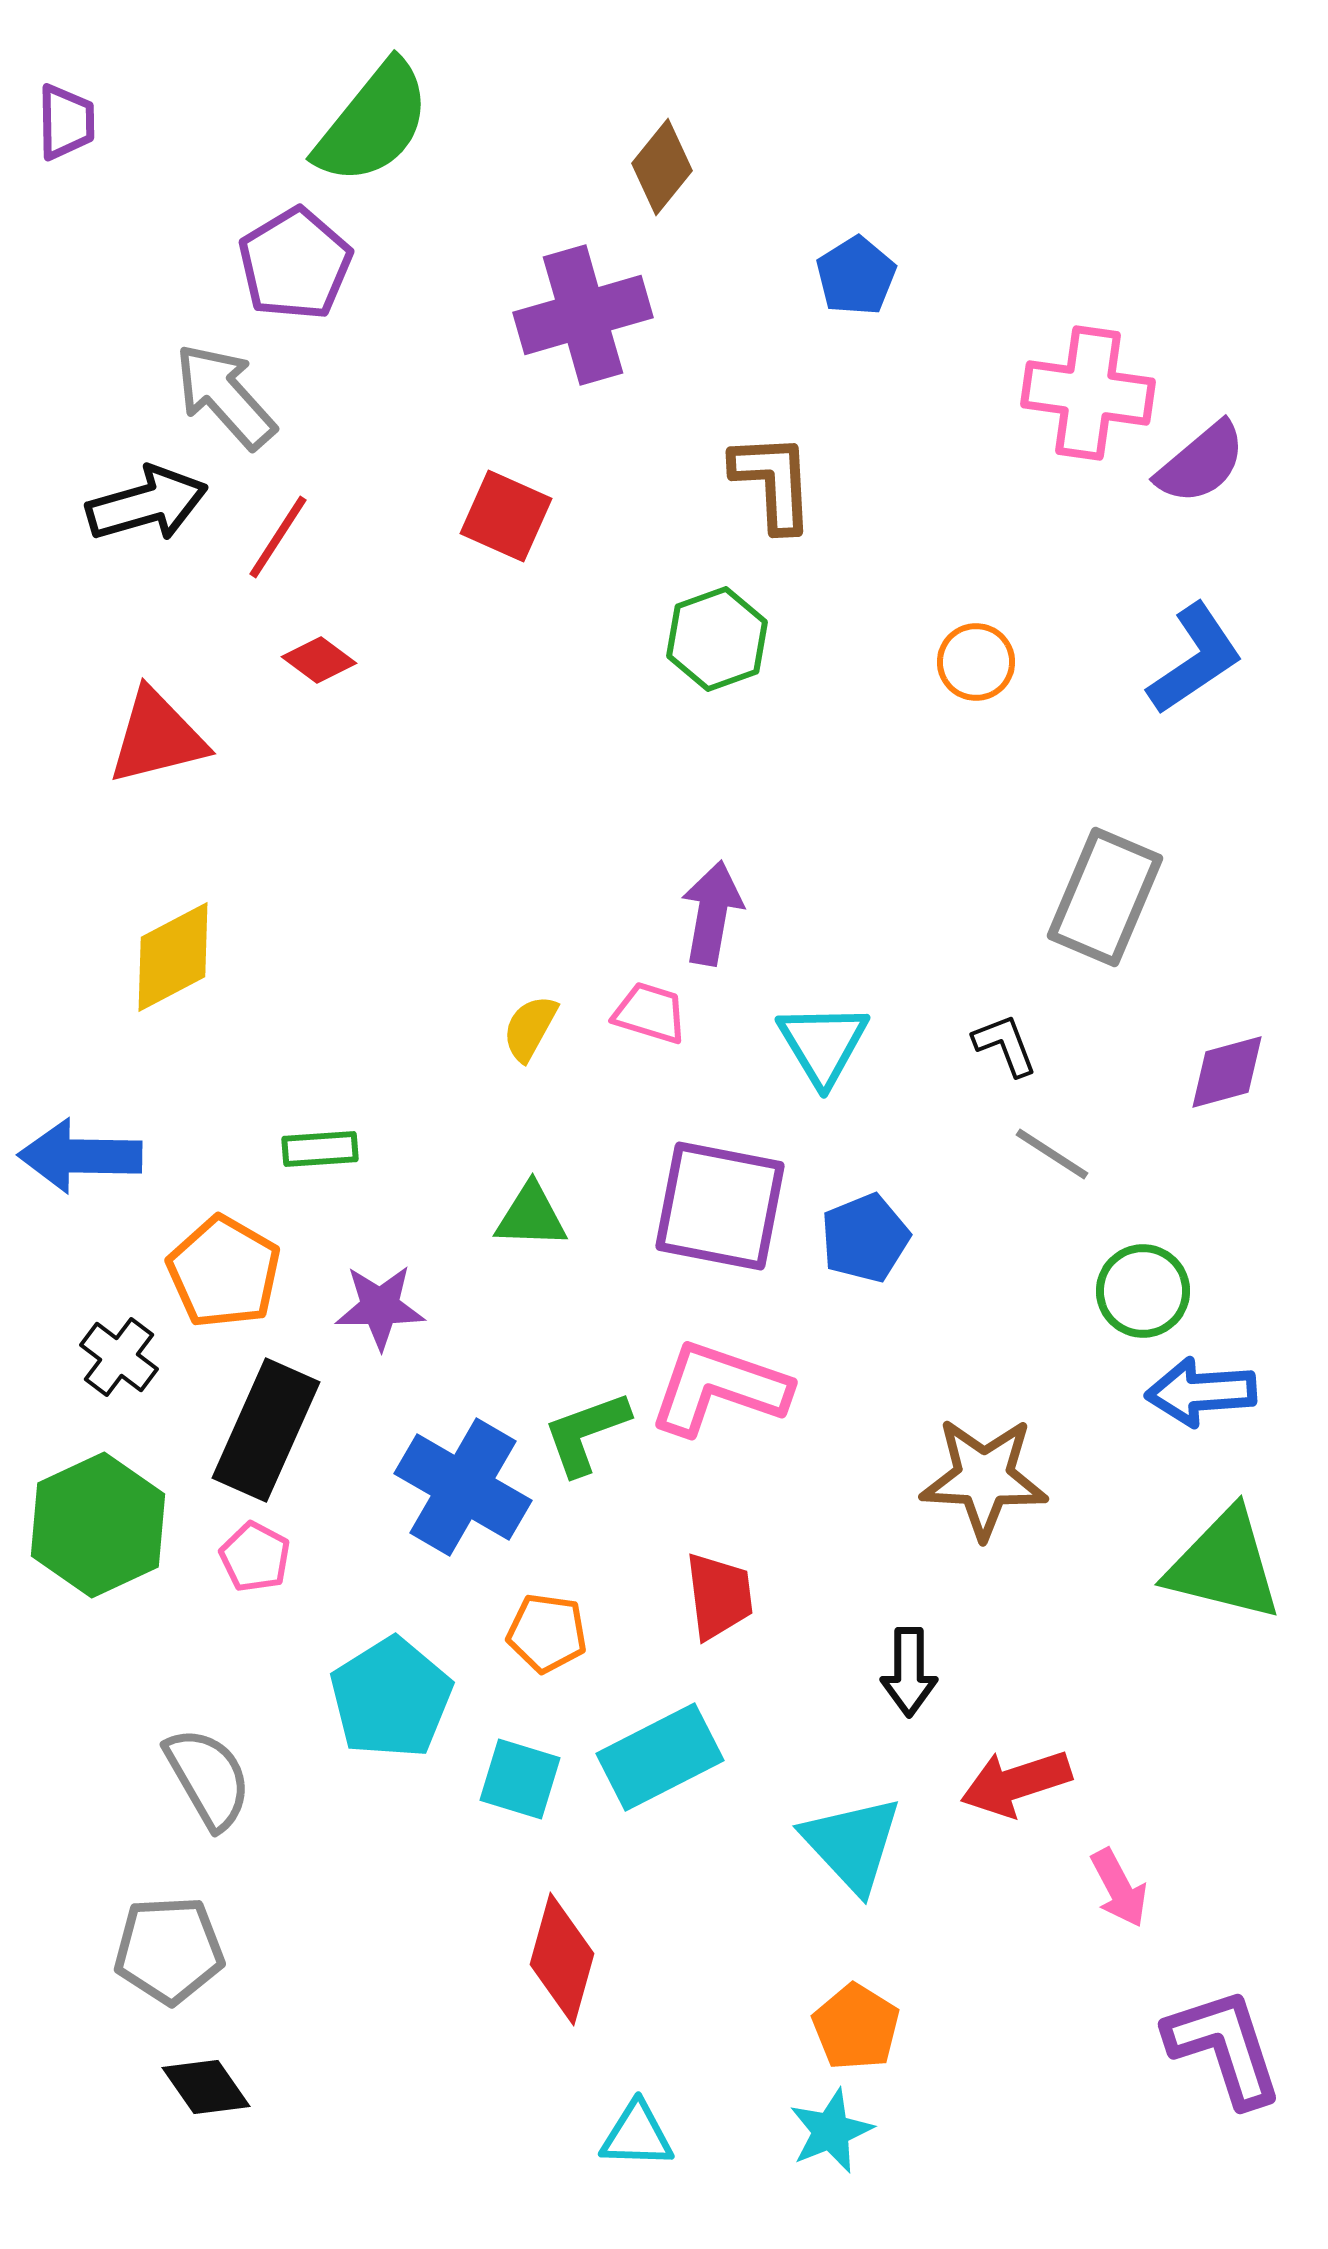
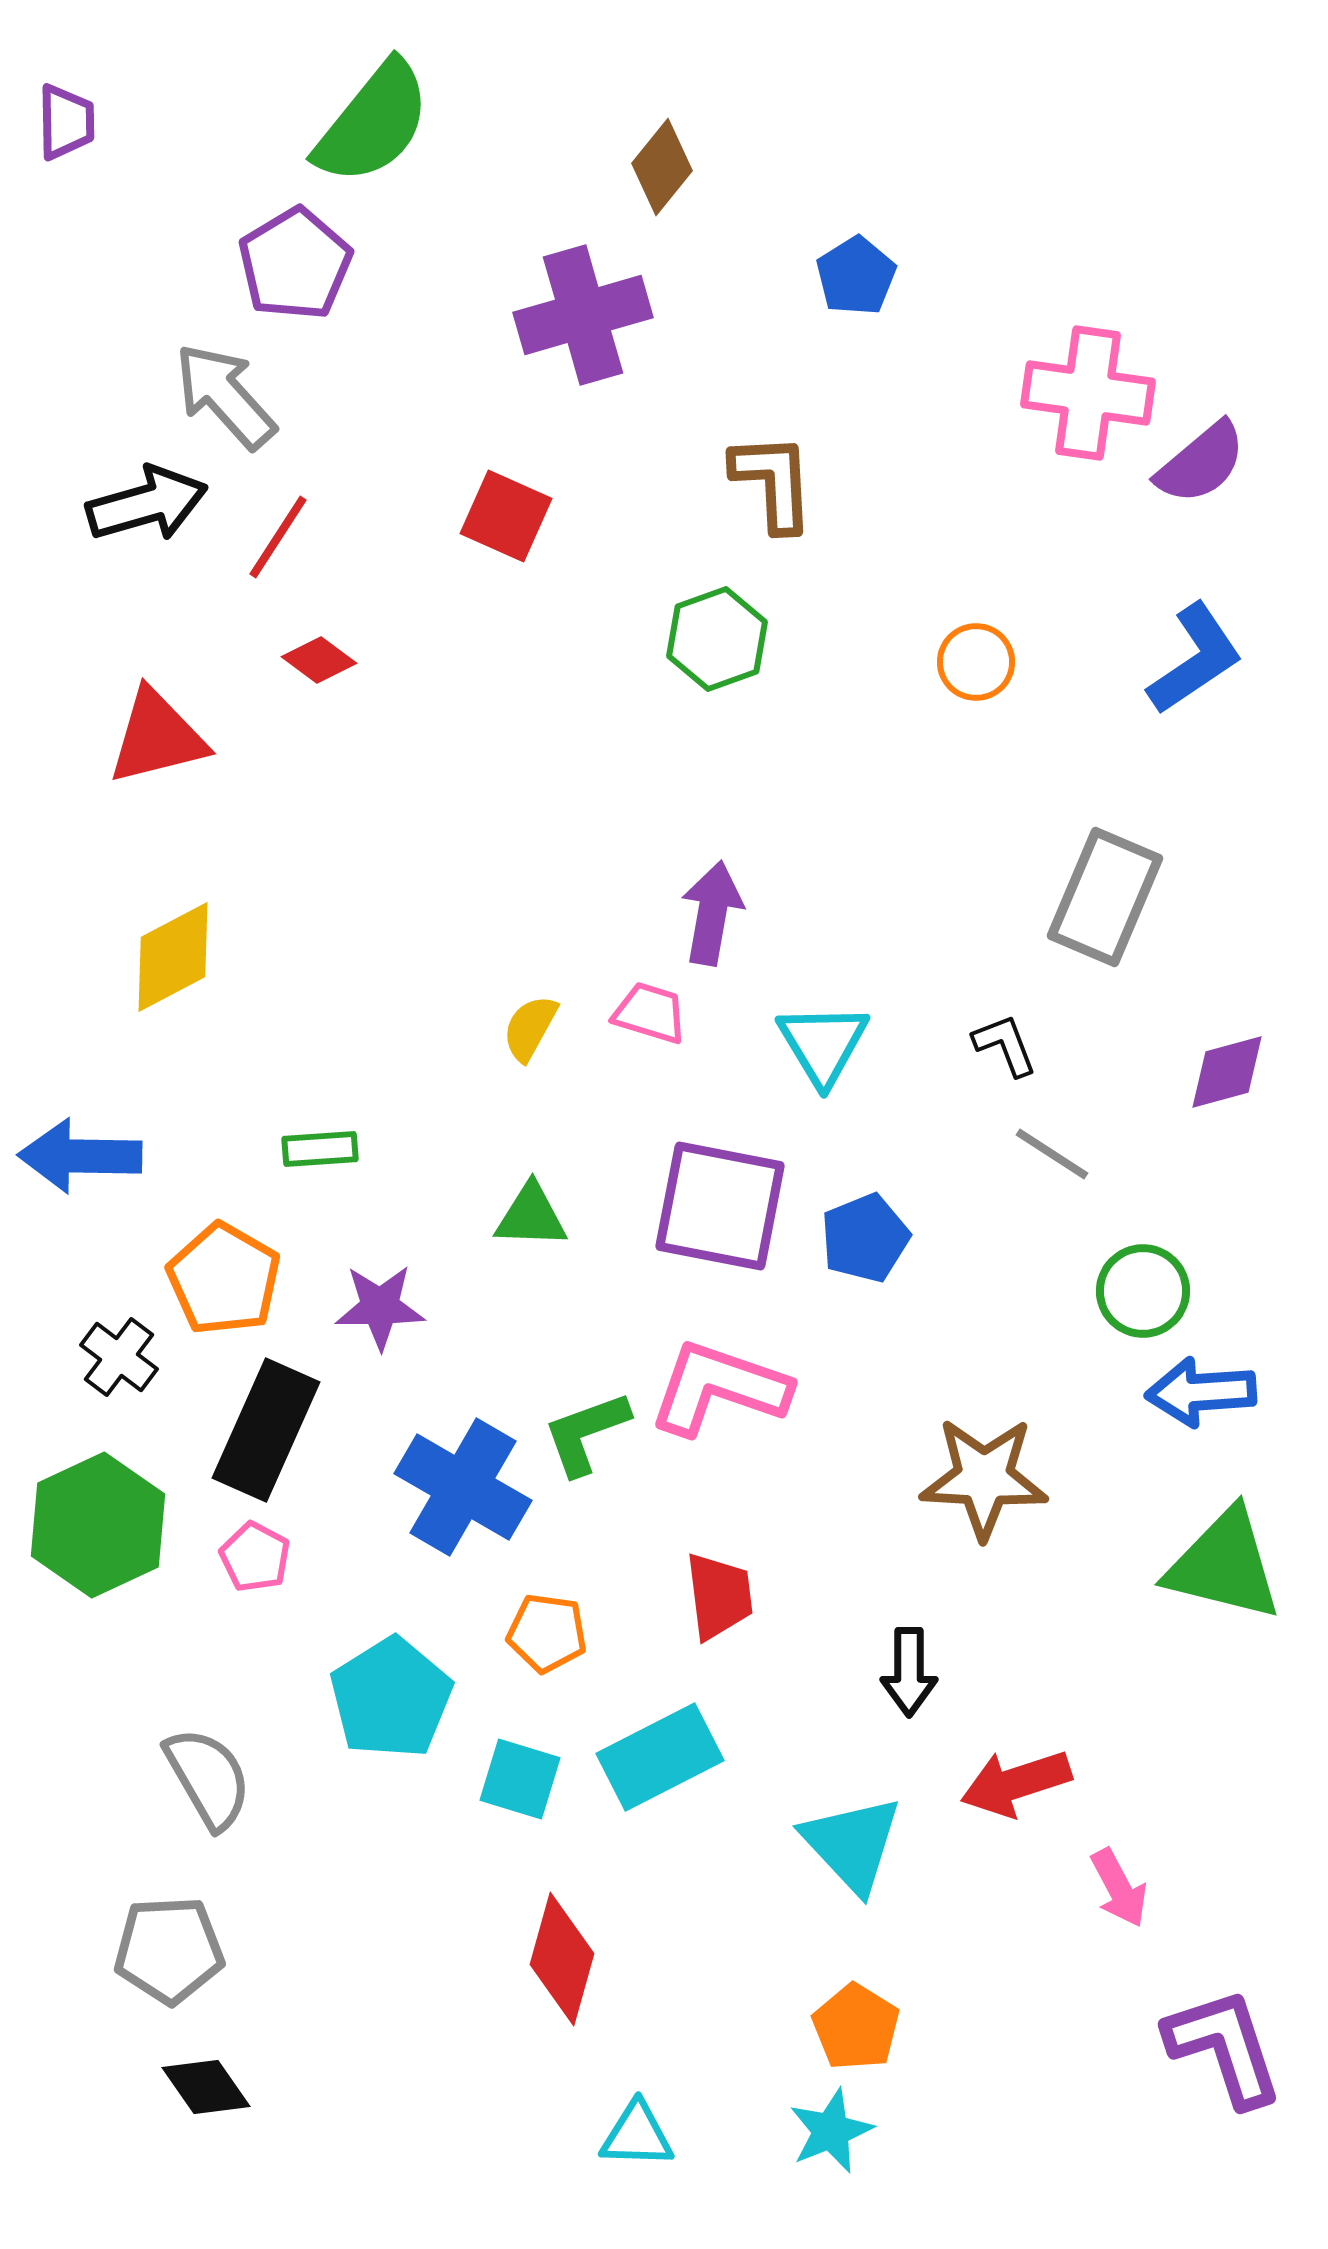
orange pentagon at (224, 1272): moved 7 px down
